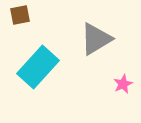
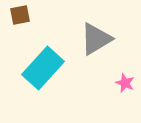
cyan rectangle: moved 5 px right, 1 px down
pink star: moved 2 px right, 1 px up; rotated 24 degrees counterclockwise
